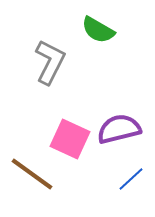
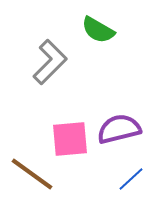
gray L-shape: rotated 18 degrees clockwise
pink square: rotated 30 degrees counterclockwise
